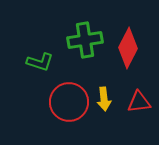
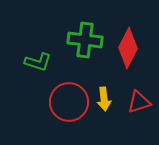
green cross: rotated 16 degrees clockwise
green L-shape: moved 2 px left
red triangle: rotated 10 degrees counterclockwise
